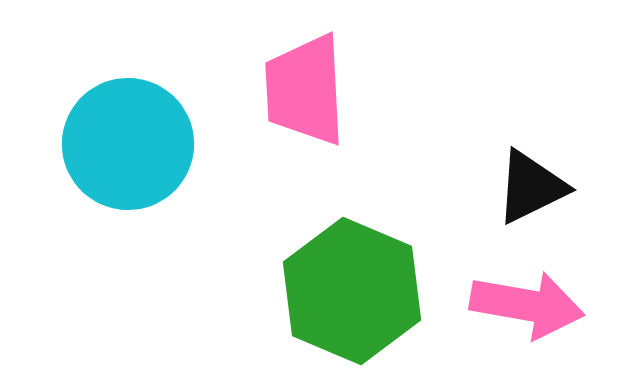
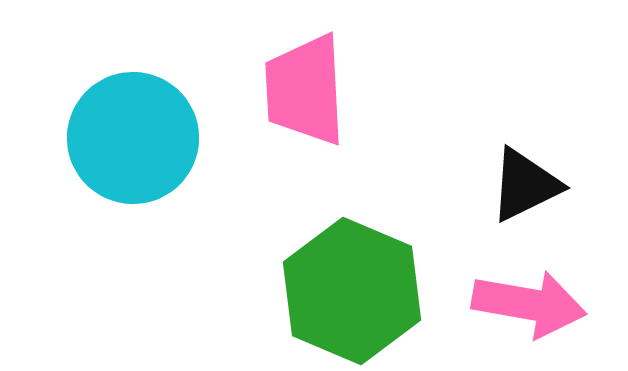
cyan circle: moved 5 px right, 6 px up
black triangle: moved 6 px left, 2 px up
pink arrow: moved 2 px right, 1 px up
